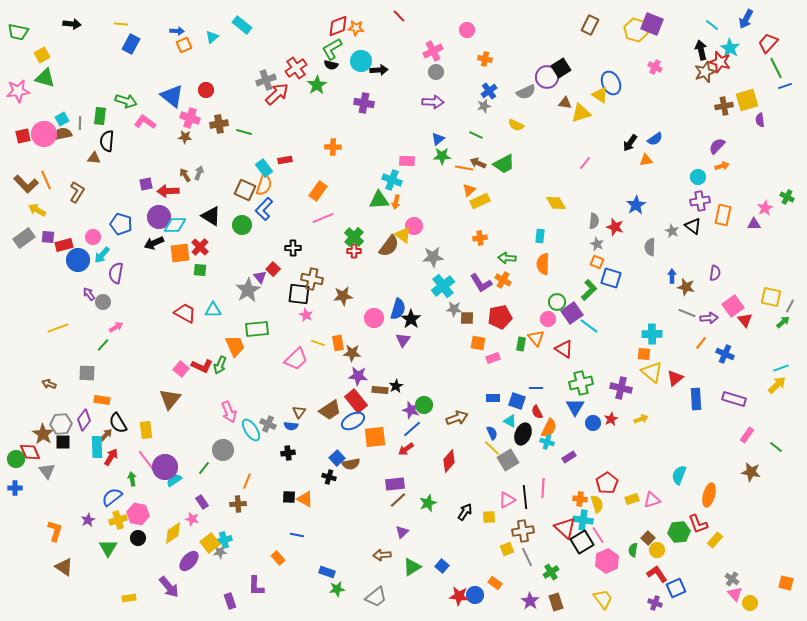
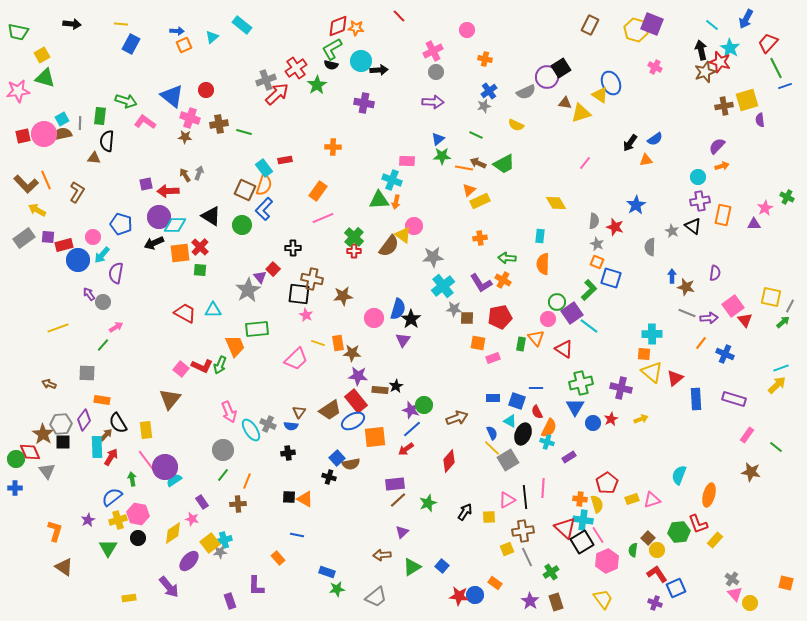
green line at (204, 468): moved 19 px right, 7 px down
